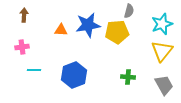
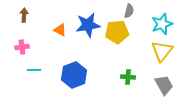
orange triangle: moved 1 px left; rotated 24 degrees clockwise
